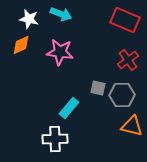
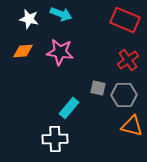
orange diamond: moved 2 px right, 6 px down; rotated 20 degrees clockwise
gray hexagon: moved 2 px right
